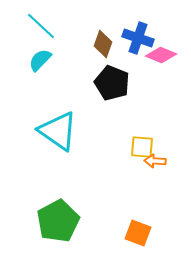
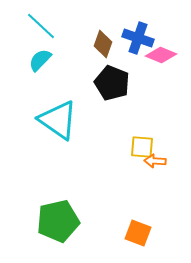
cyan triangle: moved 11 px up
green pentagon: rotated 15 degrees clockwise
